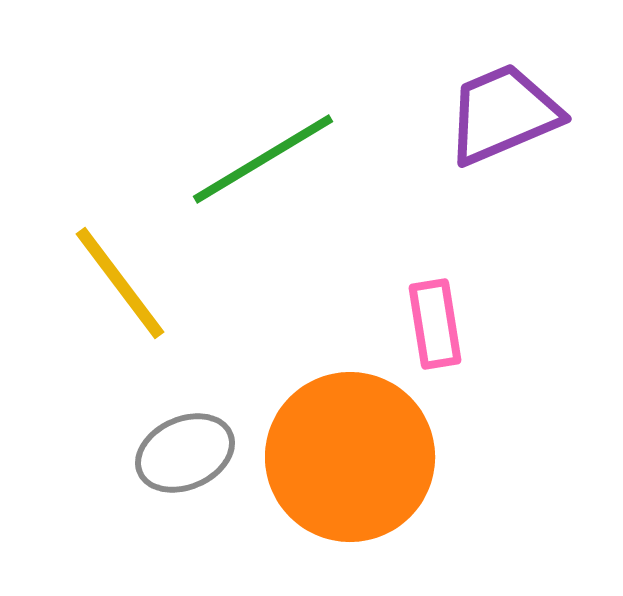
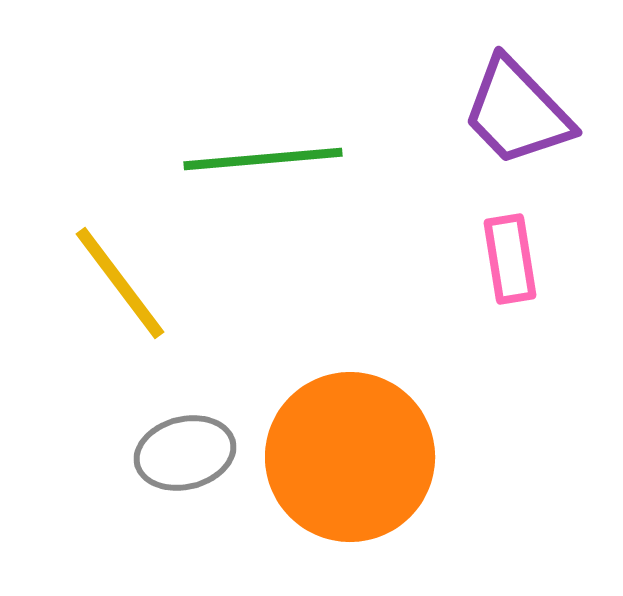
purple trapezoid: moved 14 px right, 2 px up; rotated 111 degrees counterclockwise
green line: rotated 26 degrees clockwise
pink rectangle: moved 75 px right, 65 px up
gray ellipse: rotated 10 degrees clockwise
